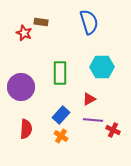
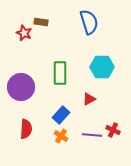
purple line: moved 1 px left, 15 px down
